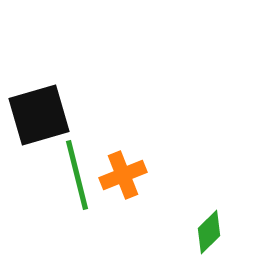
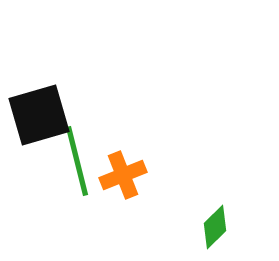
green line: moved 14 px up
green diamond: moved 6 px right, 5 px up
